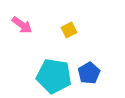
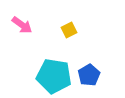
blue pentagon: moved 2 px down
